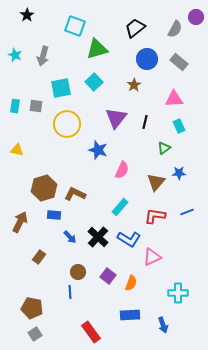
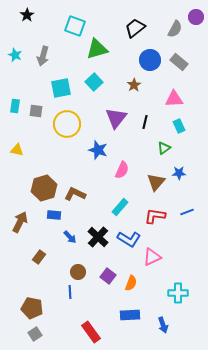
blue circle at (147, 59): moved 3 px right, 1 px down
gray square at (36, 106): moved 5 px down
